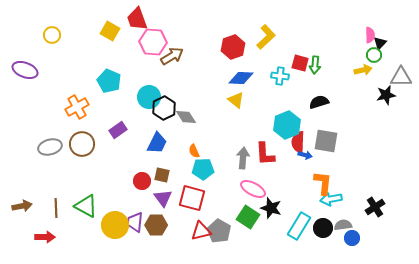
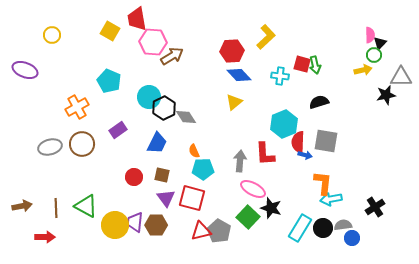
red trapezoid at (137, 19): rotated 10 degrees clockwise
red hexagon at (233, 47): moved 1 px left, 4 px down; rotated 15 degrees clockwise
red square at (300, 63): moved 2 px right, 1 px down
green arrow at (315, 65): rotated 18 degrees counterclockwise
blue diamond at (241, 78): moved 2 px left, 3 px up; rotated 45 degrees clockwise
yellow triangle at (236, 100): moved 2 px left, 2 px down; rotated 42 degrees clockwise
cyan hexagon at (287, 125): moved 3 px left, 1 px up
gray arrow at (243, 158): moved 3 px left, 3 px down
red circle at (142, 181): moved 8 px left, 4 px up
purple triangle at (163, 198): moved 3 px right
green square at (248, 217): rotated 10 degrees clockwise
cyan rectangle at (299, 226): moved 1 px right, 2 px down
